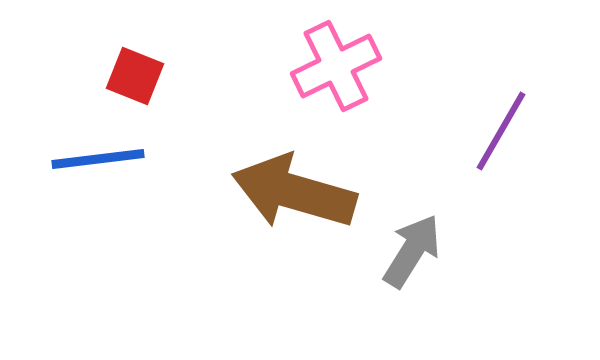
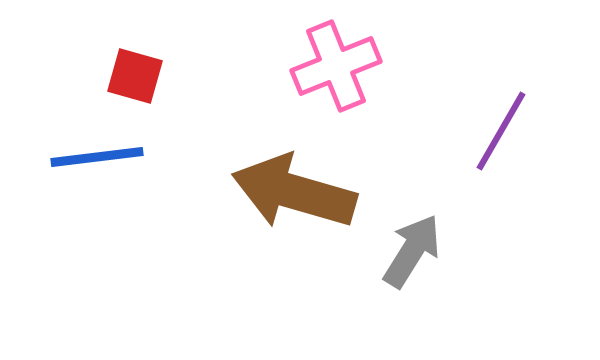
pink cross: rotated 4 degrees clockwise
red square: rotated 6 degrees counterclockwise
blue line: moved 1 px left, 2 px up
